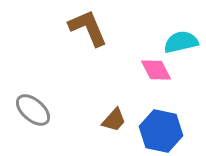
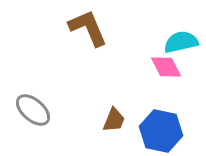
pink diamond: moved 10 px right, 3 px up
brown trapezoid: rotated 20 degrees counterclockwise
